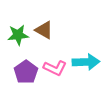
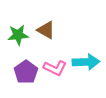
brown triangle: moved 2 px right
